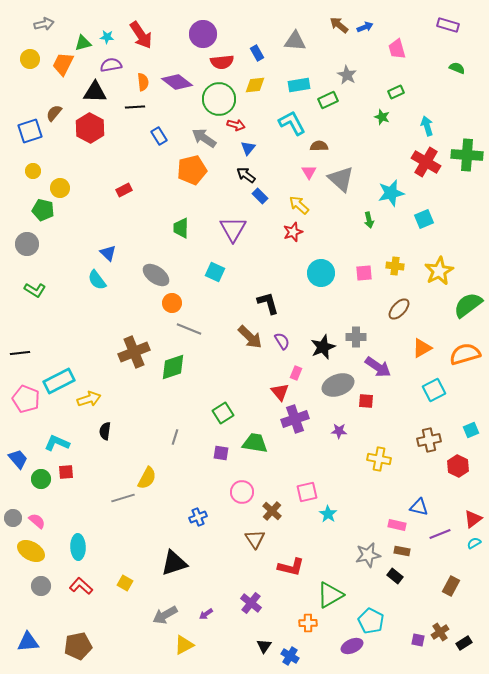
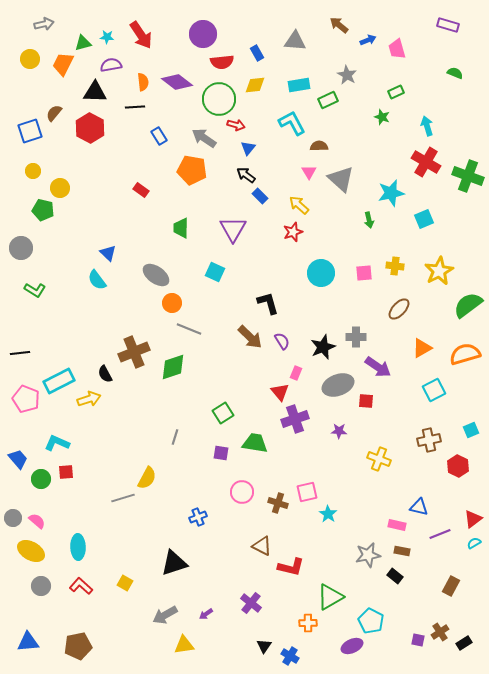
blue arrow at (365, 27): moved 3 px right, 13 px down
green semicircle at (457, 68): moved 2 px left, 5 px down
green cross at (467, 155): moved 1 px right, 21 px down; rotated 16 degrees clockwise
orange pentagon at (192, 170): rotated 24 degrees clockwise
red rectangle at (124, 190): moved 17 px right; rotated 63 degrees clockwise
gray circle at (27, 244): moved 6 px left, 4 px down
black semicircle at (105, 431): moved 57 px up; rotated 36 degrees counterclockwise
yellow cross at (379, 459): rotated 10 degrees clockwise
brown cross at (272, 511): moved 6 px right, 8 px up; rotated 24 degrees counterclockwise
brown triangle at (255, 539): moved 7 px right, 7 px down; rotated 30 degrees counterclockwise
green triangle at (330, 595): moved 2 px down
yellow triangle at (184, 645): rotated 20 degrees clockwise
